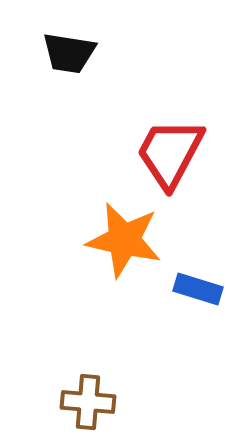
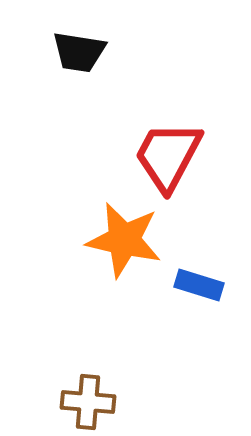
black trapezoid: moved 10 px right, 1 px up
red trapezoid: moved 2 px left, 3 px down
blue rectangle: moved 1 px right, 4 px up
